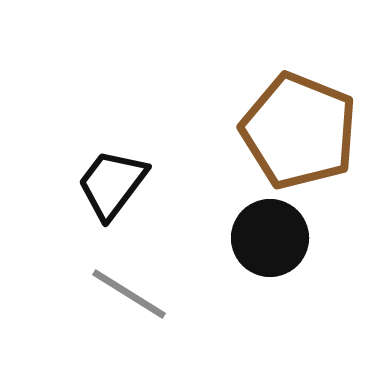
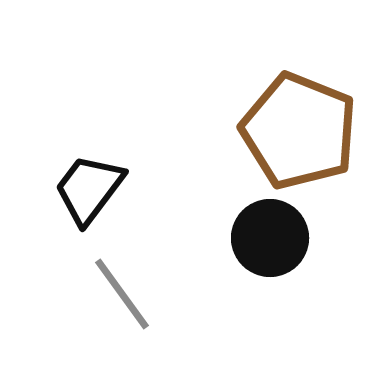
black trapezoid: moved 23 px left, 5 px down
gray line: moved 7 px left; rotated 22 degrees clockwise
